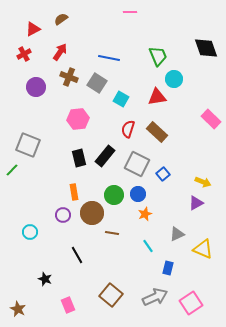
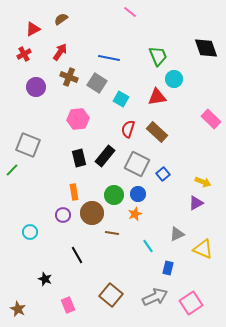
pink line at (130, 12): rotated 40 degrees clockwise
orange star at (145, 214): moved 10 px left
